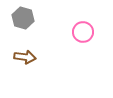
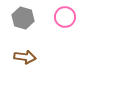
pink circle: moved 18 px left, 15 px up
